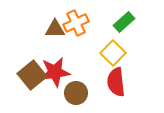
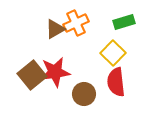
green rectangle: rotated 25 degrees clockwise
brown triangle: rotated 30 degrees counterclockwise
brown circle: moved 8 px right, 1 px down
